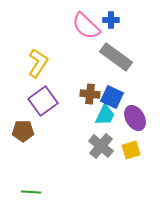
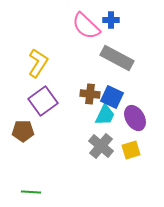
gray rectangle: moved 1 px right, 1 px down; rotated 8 degrees counterclockwise
